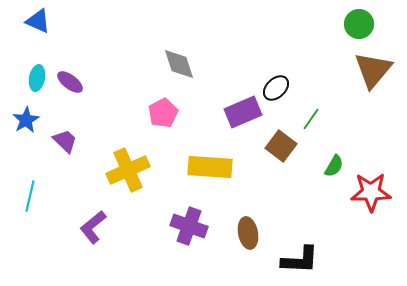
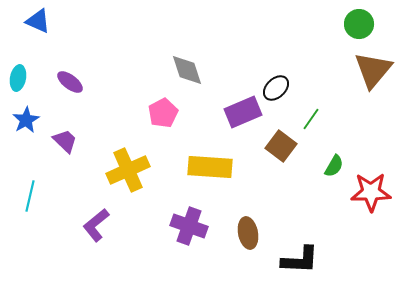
gray diamond: moved 8 px right, 6 px down
cyan ellipse: moved 19 px left
purple L-shape: moved 3 px right, 2 px up
